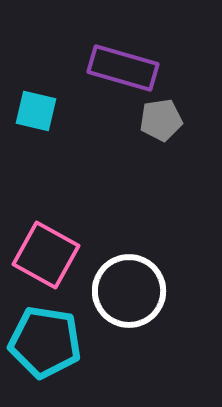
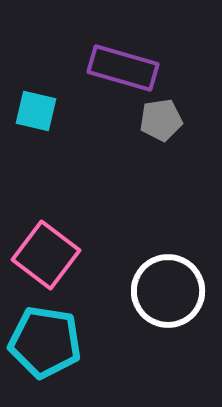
pink square: rotated 8 degrees clockwise
white circle: moved 39 px right
